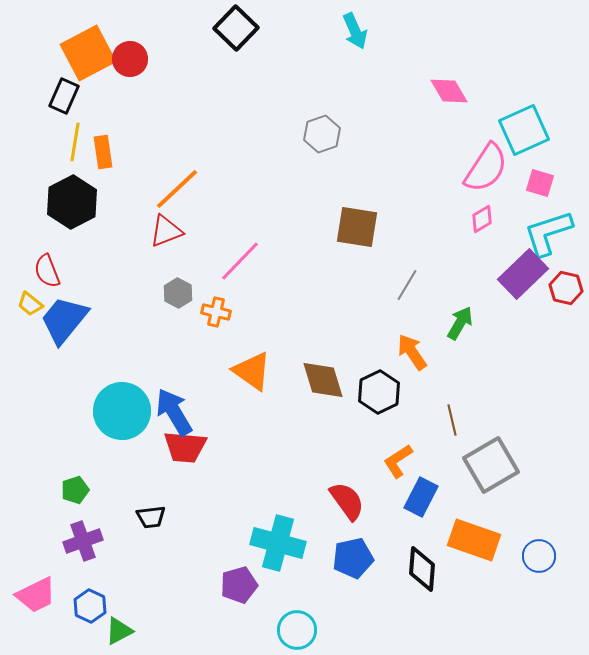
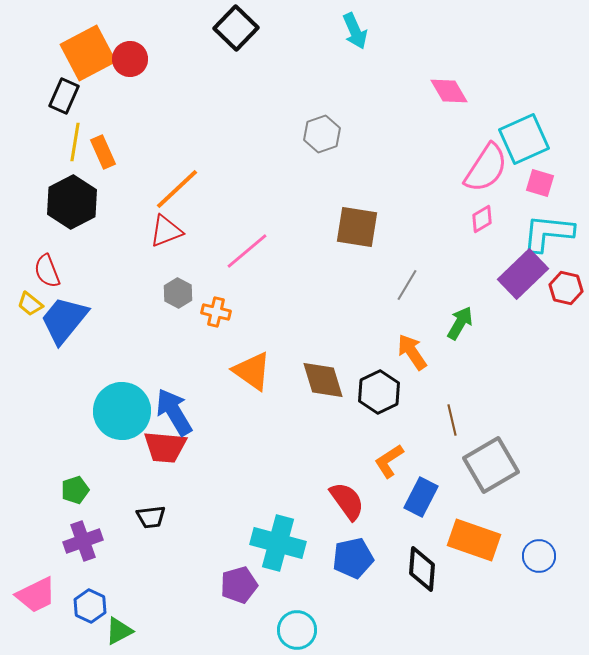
cyan square at (524, 130): moved 9 px down
orange rectangle at (103, 152): rotated 16 degrees counterclockwise
cyan L-shape at (548, 233): rotated 24 degrees clockwise
pink line at (240, 261): moved 7 px right, 10 px up; rotated 6 degrees clockwise
red trapezoid at (185, 447): moved 20 px left
orange L-shape at (398, 461): moved 9 px left
